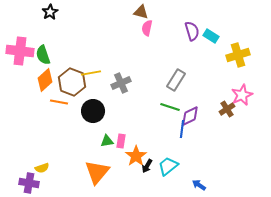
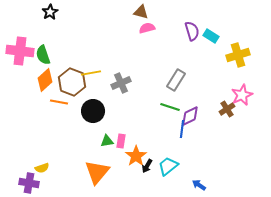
pink semicircle: rotated 63 degrees clockwise
